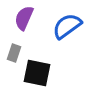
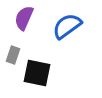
gray rectangle: moved 1 px left, 2 px down
